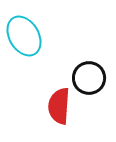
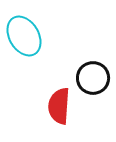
black circle: moved 4 px right
